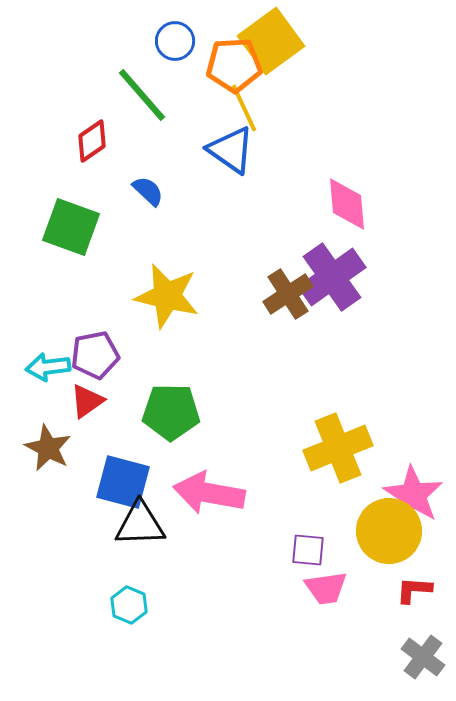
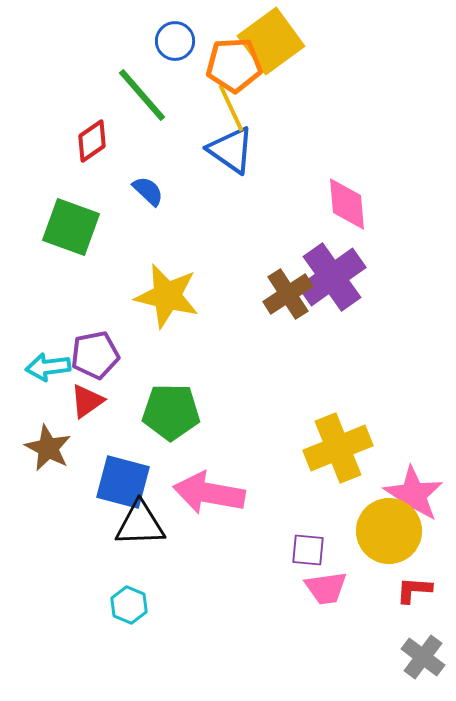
yellow line: moved 13 px left
